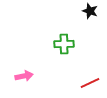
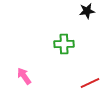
black star: moved 3 px left; rotated 28 degrees counterclockwise
pink arrow: rotated 114 degrees counterclockwise
